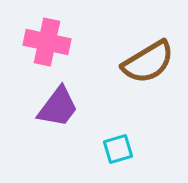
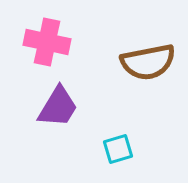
brown semicircle: rotated 20 degrees clockwise
purple trapezoid: rotated 6 degrees counterclockwise
